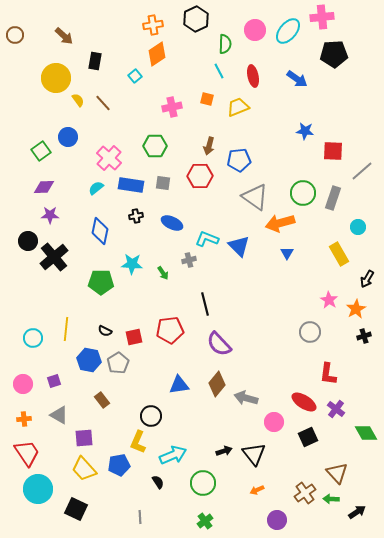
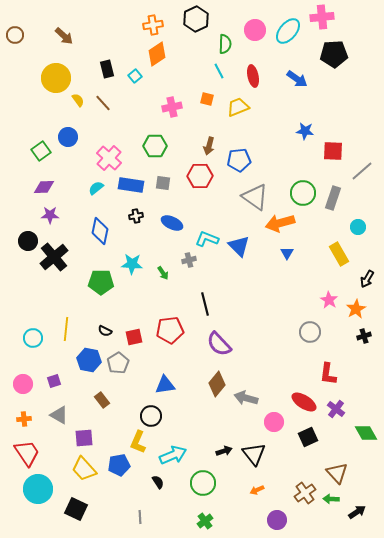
black rectangle at (95, 61): moved 12 px right, 8 px down; rotated 24 degrees counterclockwise
blue triangle at (179, 385): moved 14 px left
